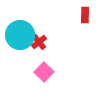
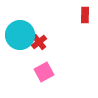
pink square: rotated 18 degrees clockwise
